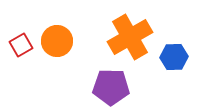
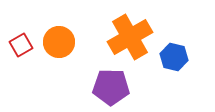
orange circle: moved 2 px right, 1 px down
blue hexagon: rotated 16 degrees clockwise
